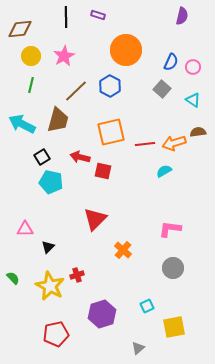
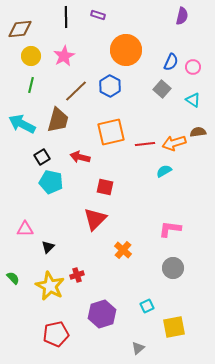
red square: moved 2 px right, 16 px down
